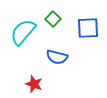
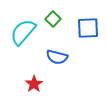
red star: rotated 18 degrees clockwise
